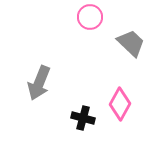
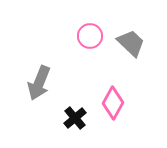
pink circle: moved 19 px down
pink diamond: moved 7 px left, 1 px up
black cross: moved 8 px left; rotated 35 degrees clockwise
